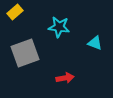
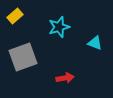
yellow rectangle: moved 4 px down
cyan star: rotated 25 degrees counterclockwise
gray square: moved 2 px left, 4 px down
